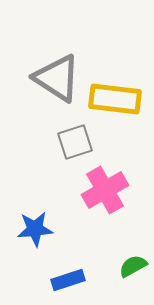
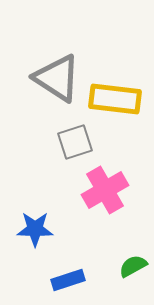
blue star: rotated 6 degrees clockwise
